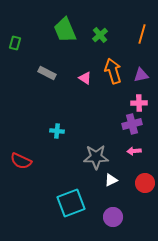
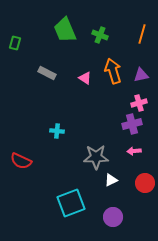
green cross: rotated 28 degrees counterclockwise
pink cross: rotated 14 degrees counterclockwise
